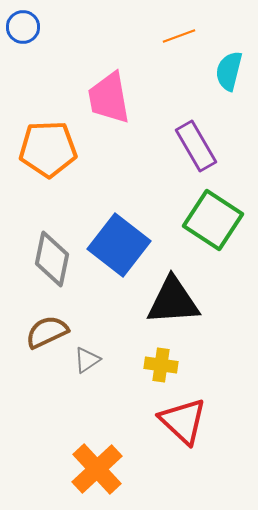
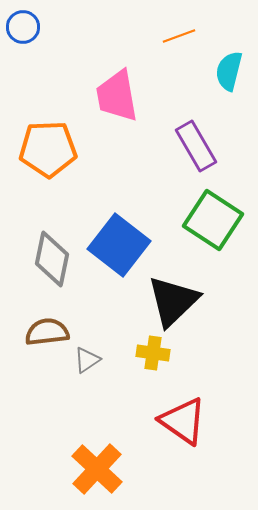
pink trapezoid: moved 8 px right, 2 px up
black triangle: rotated 40 degrees counterclockwise
brown semicircle: rotated 18 degrees clockwise
yellow cross: moved 8 px left, 12 px up
red triangle: rotated 8 degrees counterclockwise
orange cross: rotated 4 degrees counterclockwise
